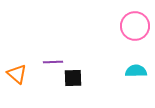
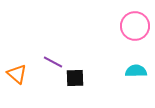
purple line: rotated 30 degrees clockwise
black square: moved 2 px right
